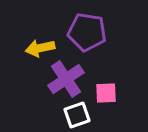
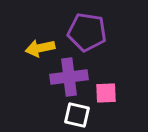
purple cross: moved 3 px right, 2 px up; rotated 27 degrees clockwise
white square: rotated 32 degrees clockwise
